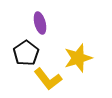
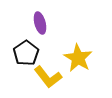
yellow star: rotated 24 degrees counterclockwise
yellow L-shape: moved 2 px up
